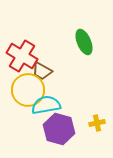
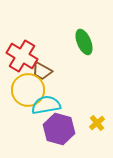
yellow cross: rotated 28 degrees counterclockwise
